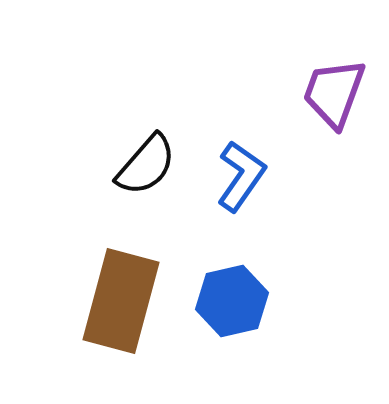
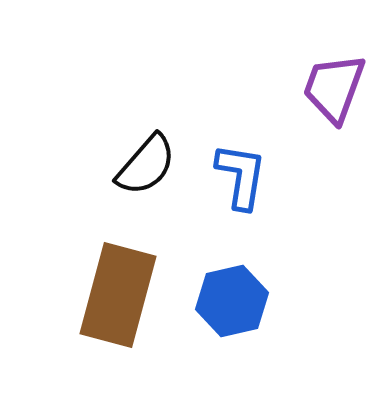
purple trapezoid: moved 5 px up
blue L-shape: rotated 26 degrees counterclockwise
brown rectangle: moved 3 px left, 6 px up
